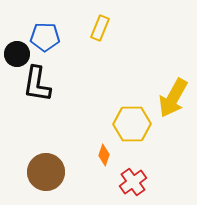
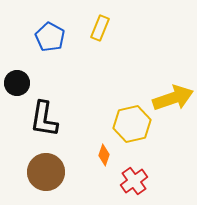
blue pentagon: moved 5 px right; rotated 28 degrees clockwise
black circle: moved 29 px down
black L-shape: moved 7 px right, 35 px down
yellow arrow: rotated 138 degrees counterclockwise
yellow hexagon: rotated 12 degrees counterclockwise
red cross: moved 1 px right, 1 px up
